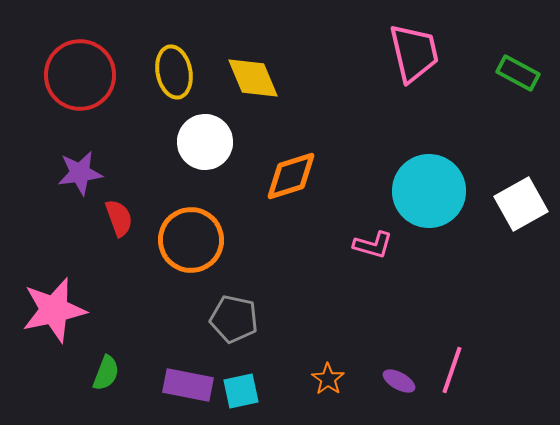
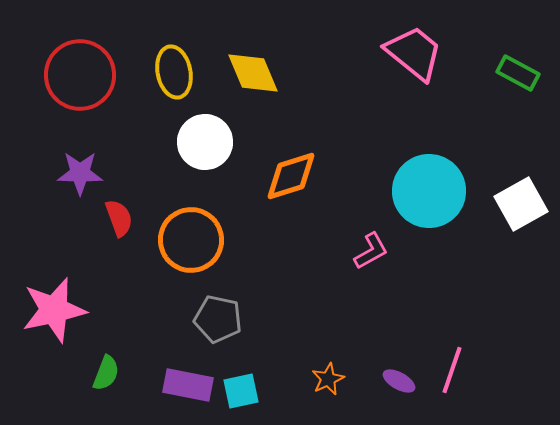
pink trapezoid: rotated 38 degrees counterclockwise
yellow diamond: moved 5 px up
purple star: rotated 9 degrees clockwise
pink L-shape: moved 2 px left, 6 px down; rotated 45 degrees counterclockwise
gray pentagon: moved 16 px left
orange star: rotated 12 degrees clockwise
